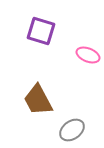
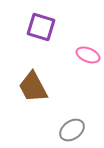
purple square: moved 4 px up
brown trapezoid: moved 5 px left, 13 px up
